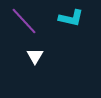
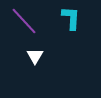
cyan L-shape: rotated 100 degrees counterclockwise
